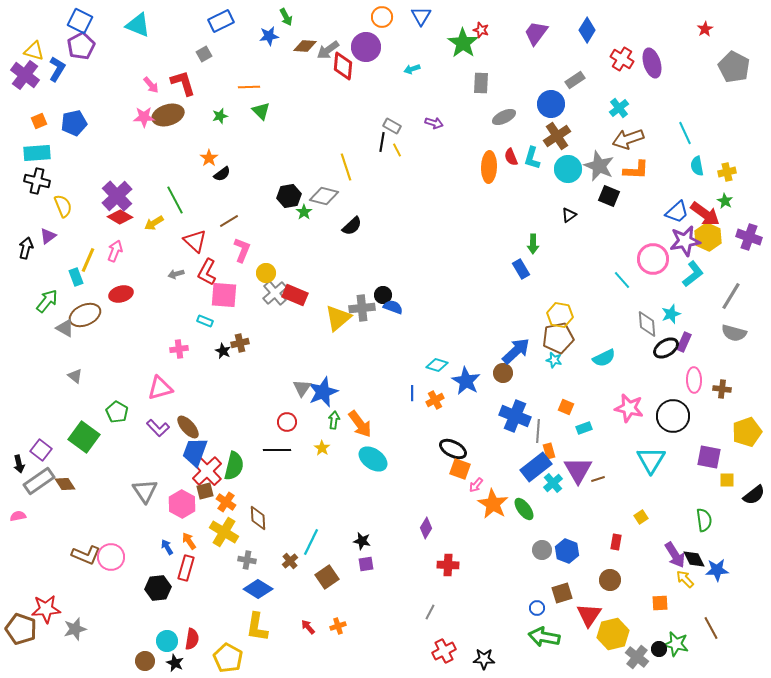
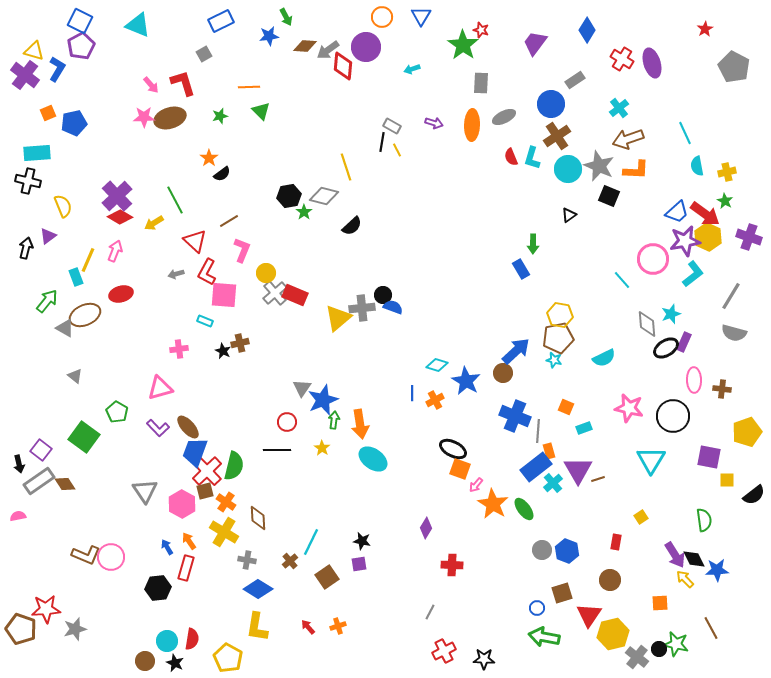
purple trapezoid at (536, 33): moved 1 px left, 10 px down
green star at (463, 43): moved 2 px down
brown ellipse at (168, 115): moved 2 px right, 3 px down
orange square at (39, 121): moved 9 px right, 8 px up
orange ellipse at (489, 167): moved 17 px left, 42 px up
black cross at (37, 181): moved 9 px left
blue star at (323, 392): moved 8 px down
orange arrow at (360, 424): rotated 28 degrees clockwise
purple square at (366, 564): moved 7 px left
red cross at (448, 565): moved 4 px right
